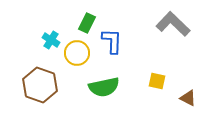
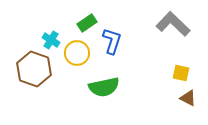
green rectangle: rotated 30 degrees clockwise
blue L-shape: rotated 16 degrees clockwise
yellow square: moved 24 px right, 8 px up
brown hexagon: moved 6 px left, 16 px up
